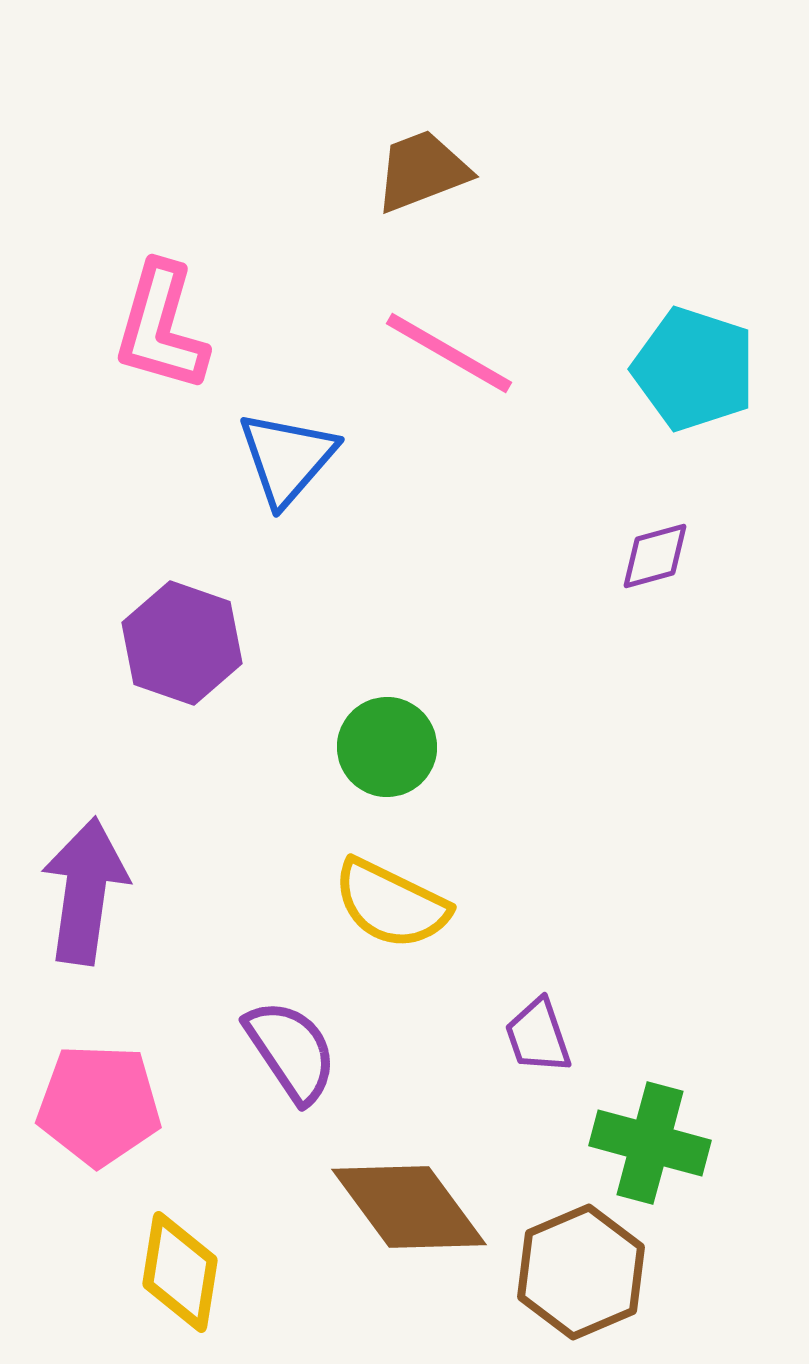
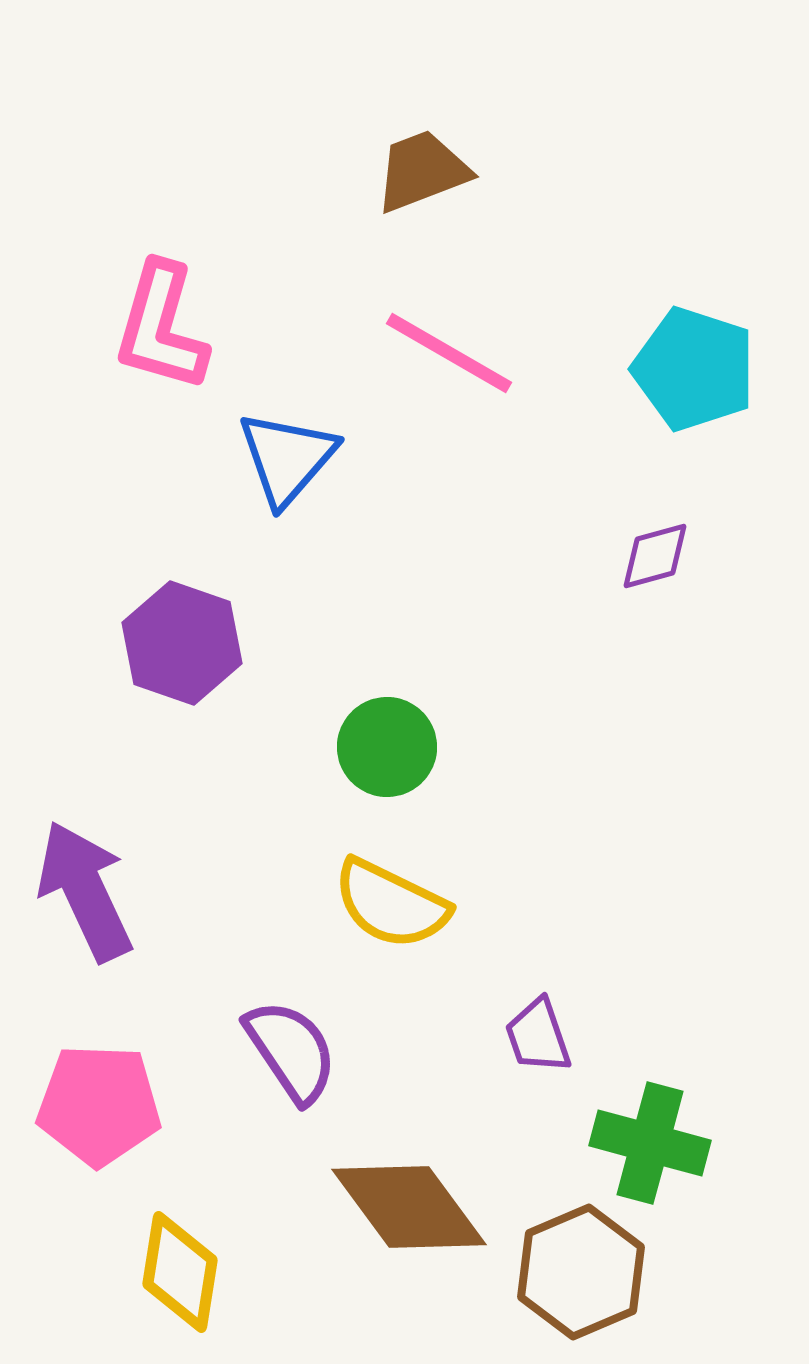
purple arrow: rotated 33 degrees counterclockwise
